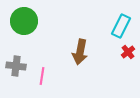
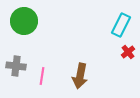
cyan rectangle: moved 1 px up
brown arrow: moved 24 px down
